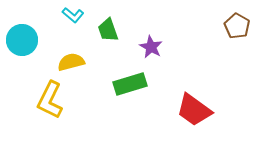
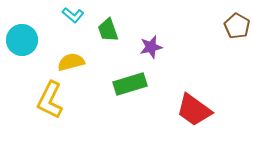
purple star: rotated 30 degrees clockwise
